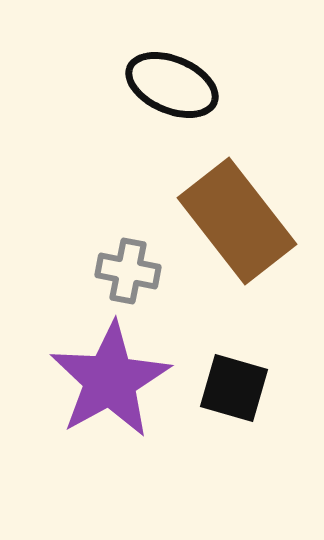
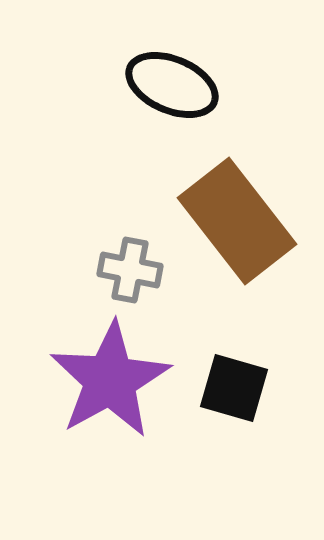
gray cross: moved 2 px right, 1 px up
